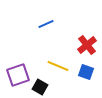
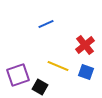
red cross: moved 2 px left
